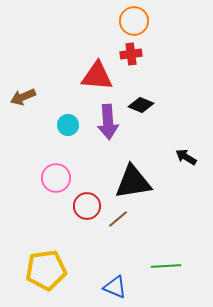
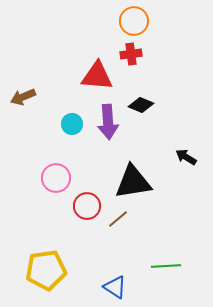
cyan circle: moved 4 px right, 1 px up
blue triangle: rotated 10 degrees clockwise
